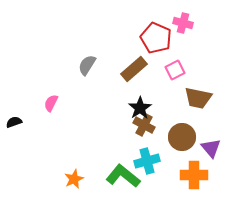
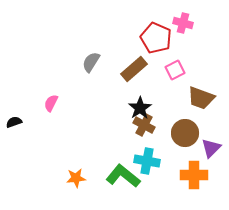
gray semicircle: moved 4 px right, 3 px up
brown trapezoid: moved 3 px right; rotated 8 degrees clockwise
brown circle: moved 3 px right, 4 px up
purple triangle: rotated 25 degrees clockwise
cyan cross: rotated 25 degrees clockwise
orange star: moved 2 px right, 1 px up; rotated 18 degrees clockwise
